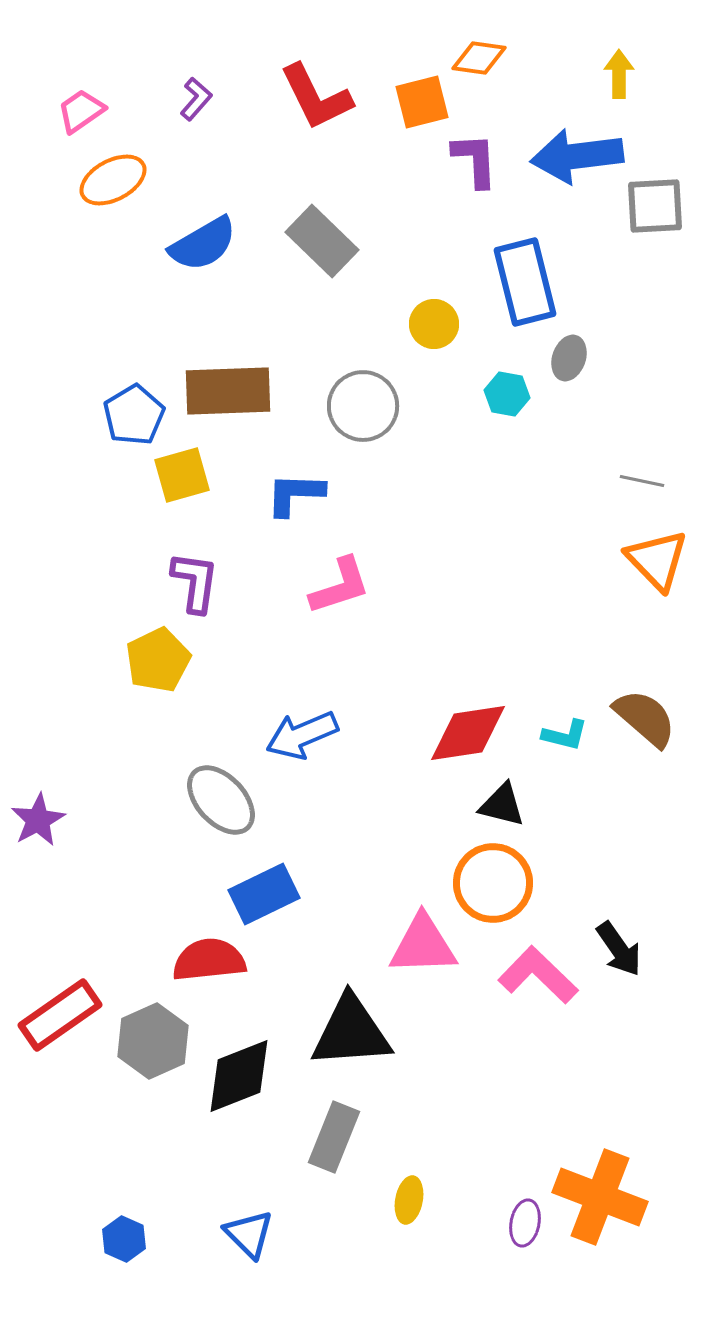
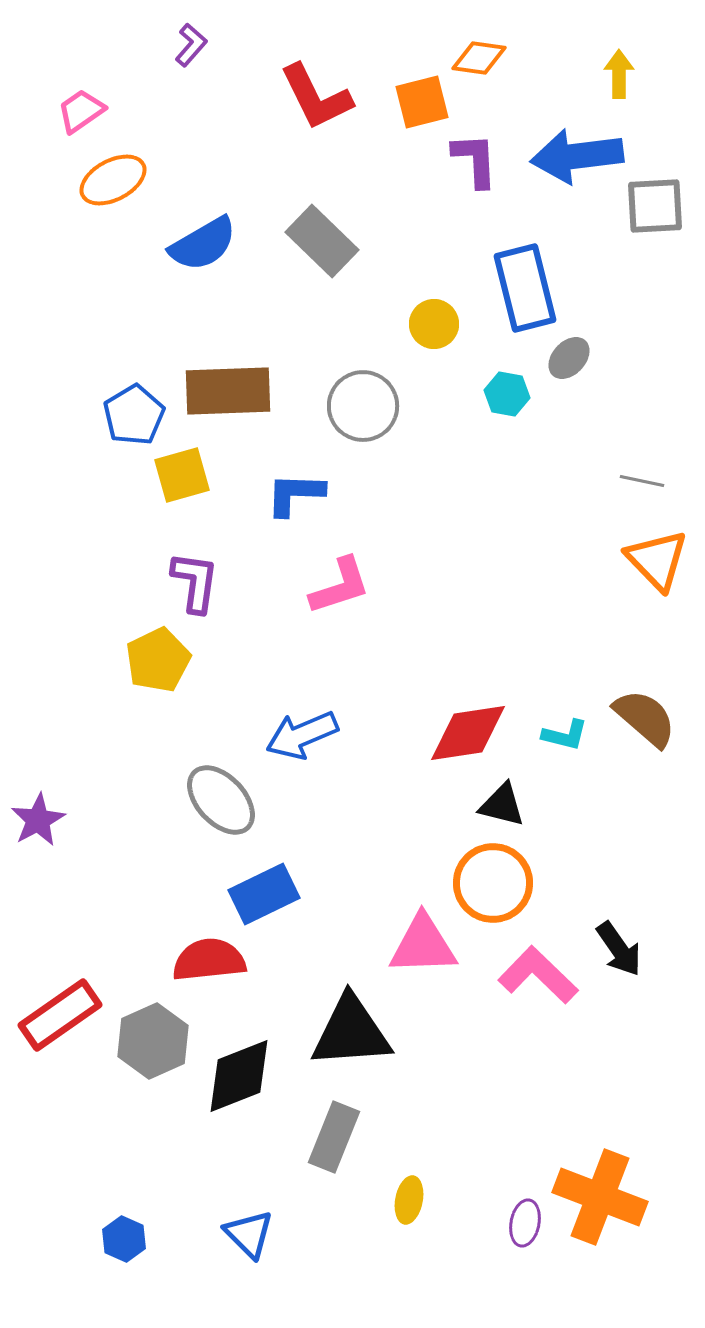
purple L-shape at (196, 99): moved 5 px left, 54 px up
blue rectangle at (525, 282): moved 6 px down
gray ellipse at (569, 358): rotated 24 degrees clockwise
